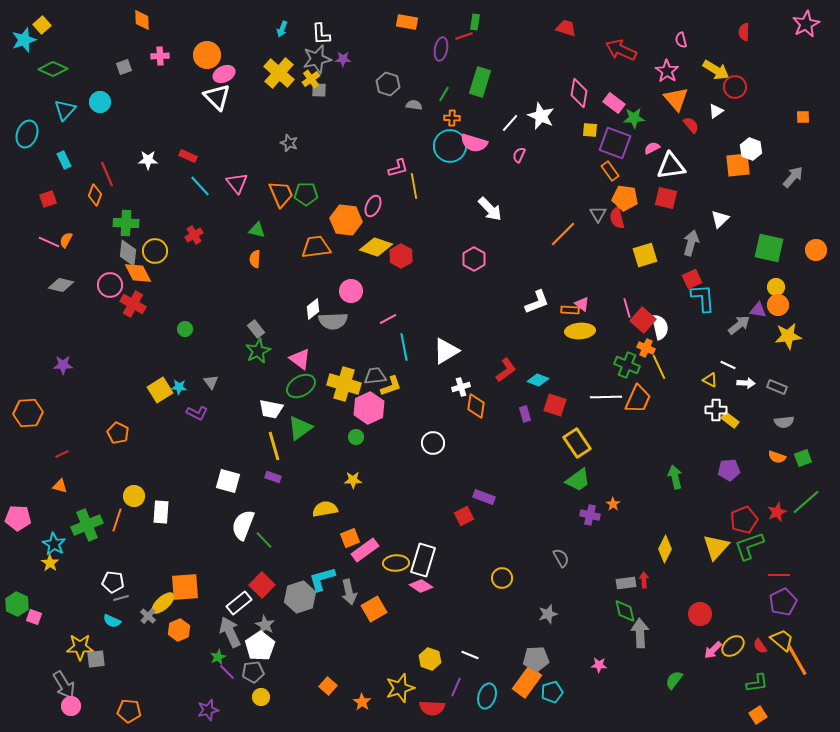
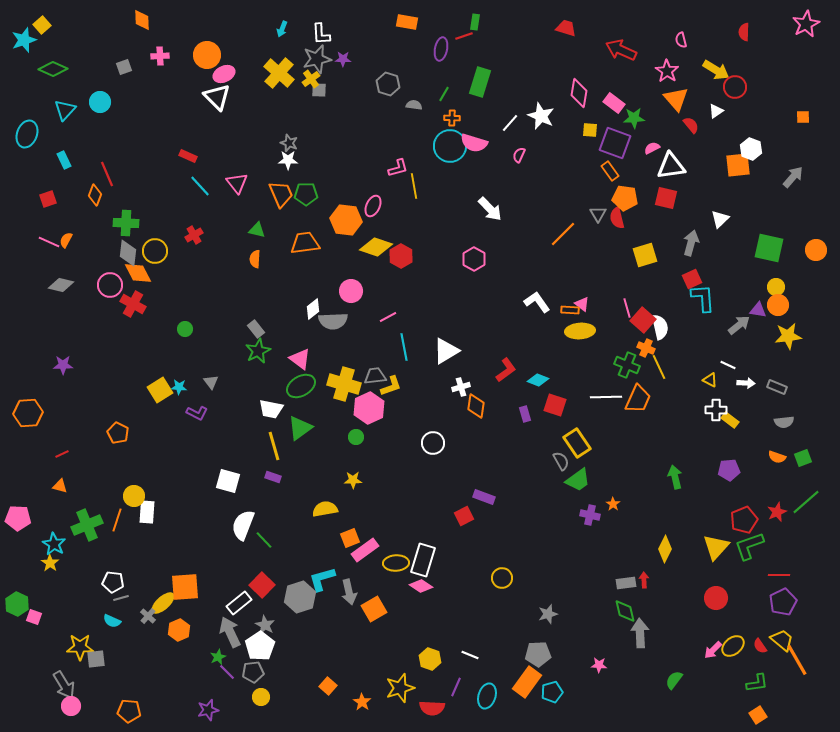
white star at (148, 160): moved 140 px right
orange trapezoid at (316, 247): moved 11 px left, 4 px up
white L-shape at (537, 302): rotated 104 degrees counterclockwise
pink line at (388, 319): moved 2 px up
white rectangle at (161, 512): moved 14 px left
gray semicircle at (561, 558): moved 97 px up
red circle at (700, 614): moved 16 px right, 16 px up
gray pentagon at (536, 659): moved 2 px right, 5 px up
